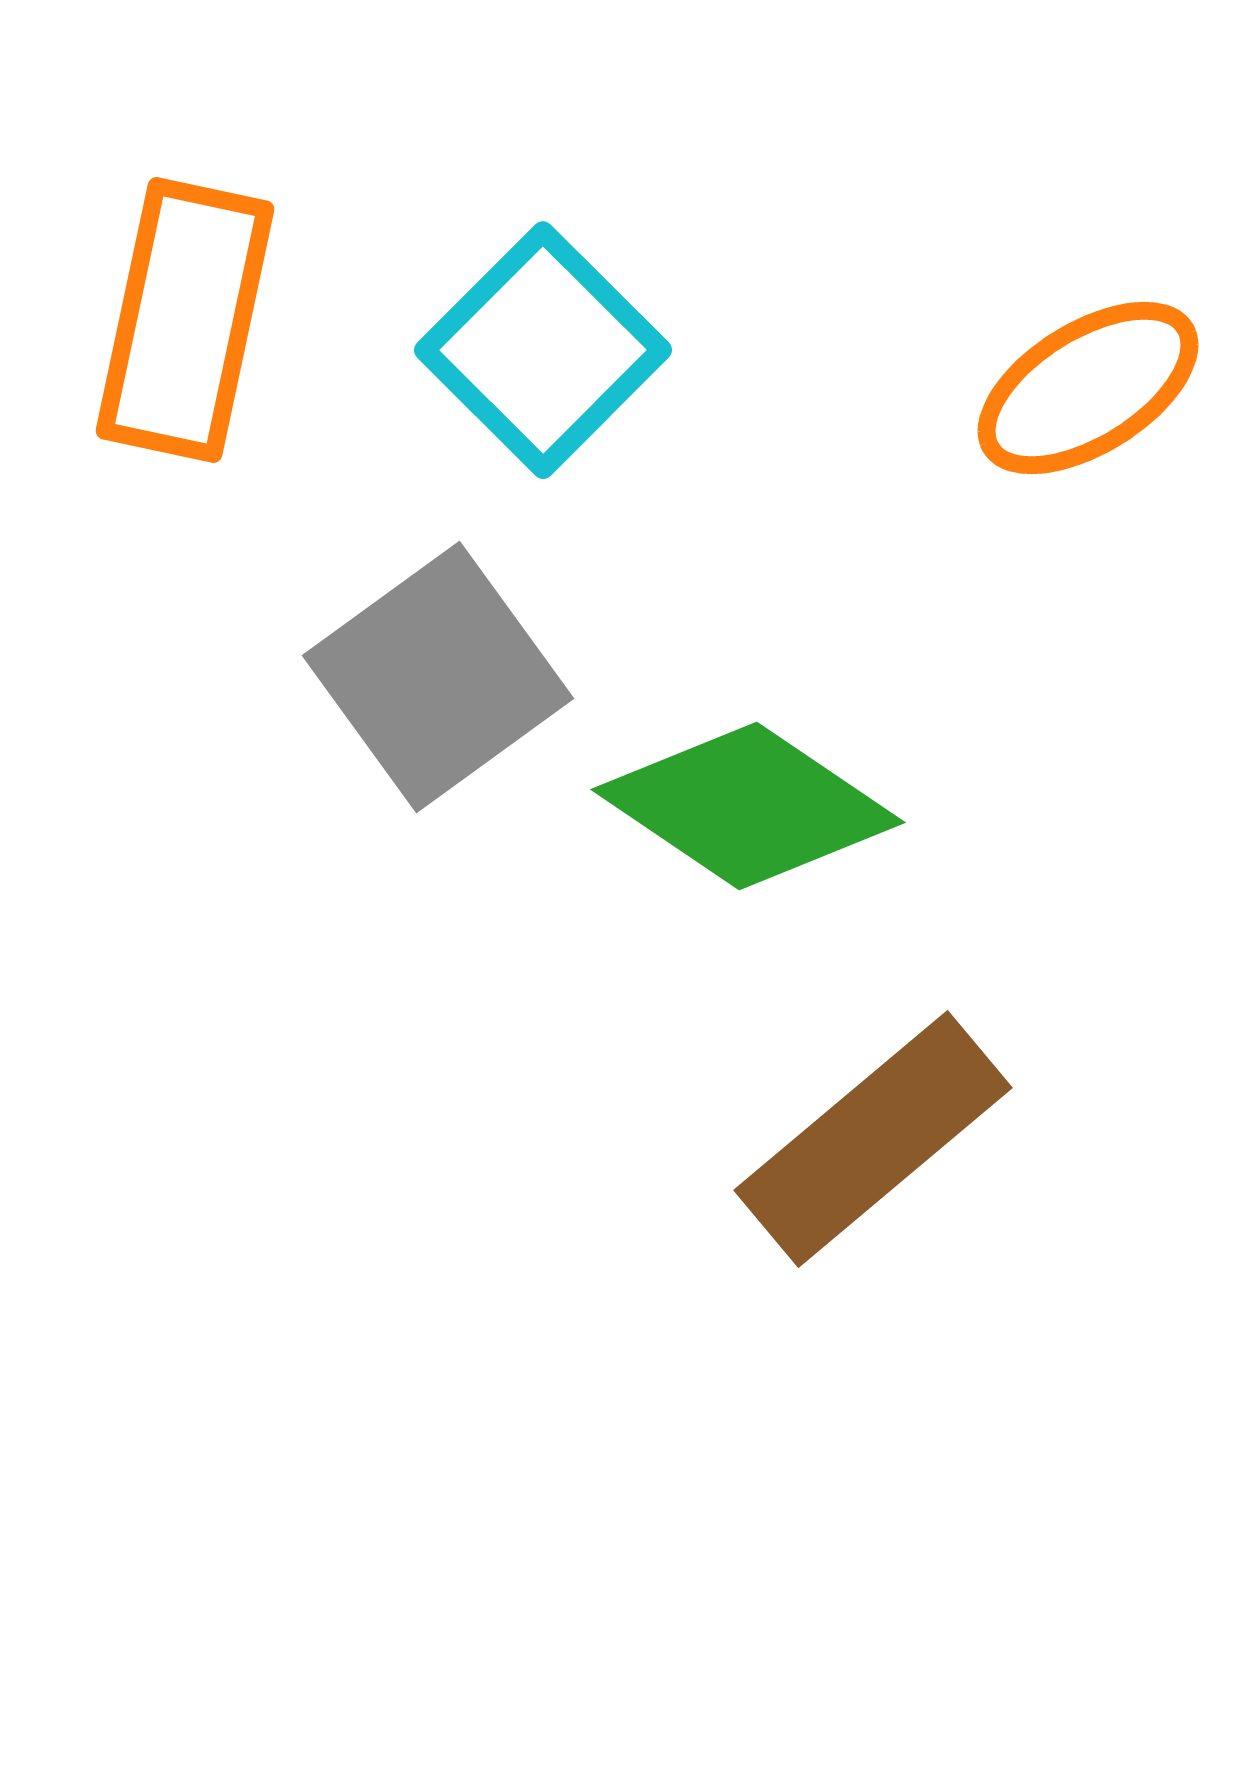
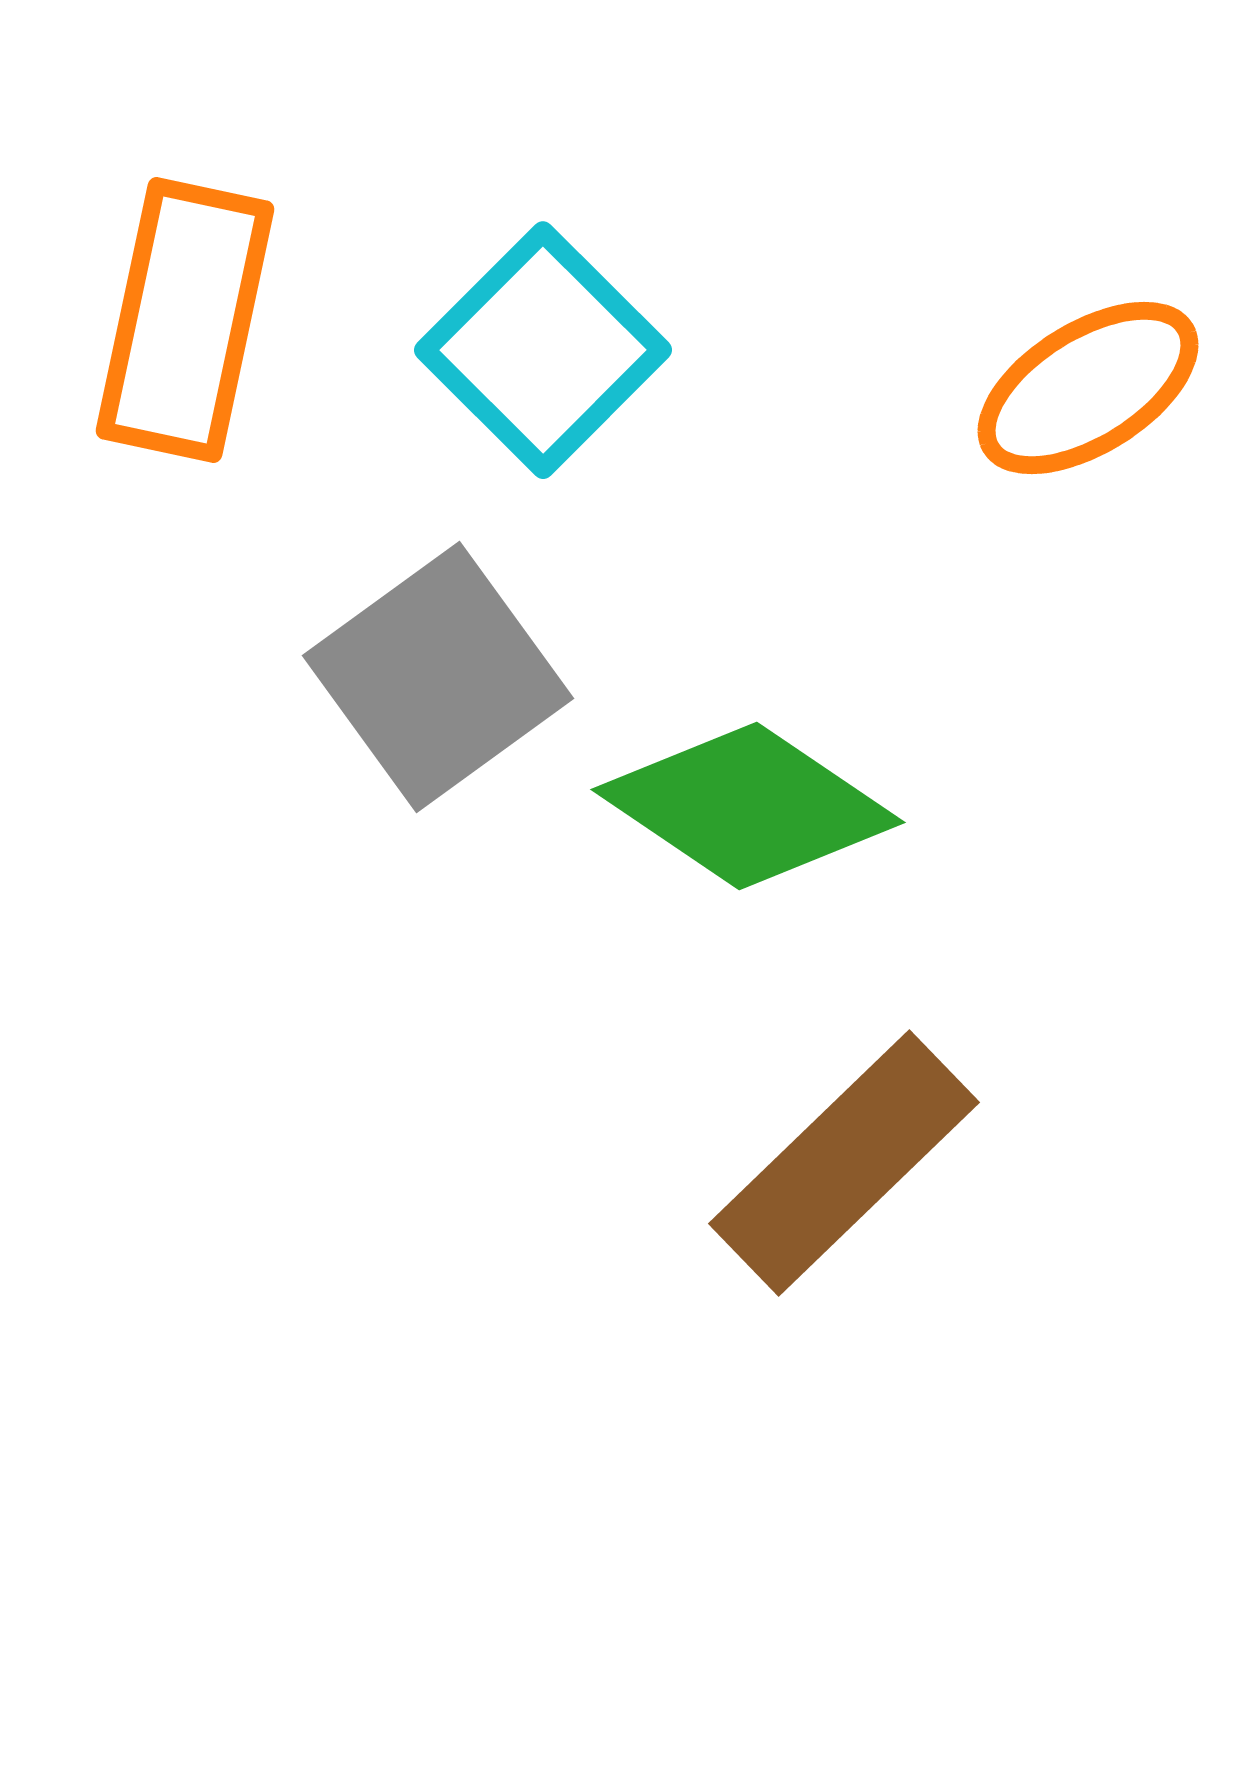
brown rectangle: moved 29 px left, 24 px down; rotated 4 degrees counterclockwise
